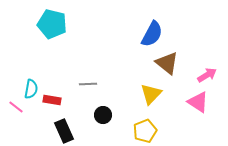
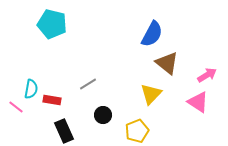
gray line: rotated 30 degrees counterclockwise
yellow pentagon: moved 8 px left
